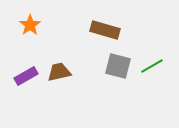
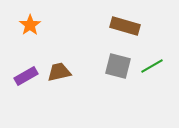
brown rectangle: moved 20 px right, 4 px up
